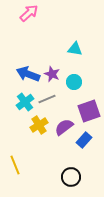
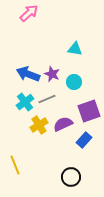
purple semicircle: moved 1 px left, 3 px up; rotated 12 degrees clockwise
